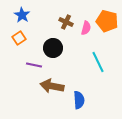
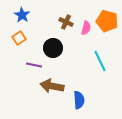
cyan line: moved 2 px right, 1 px up
